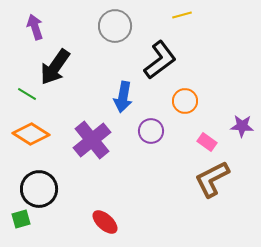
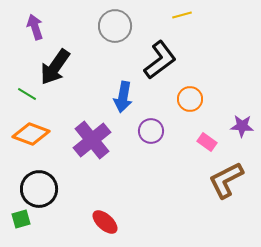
orange circle: moved 5 px right, 2 px up
orange diamond: rotated 12 degrees counterclockwise
brown L-shape: moved 14 px right, 1 px down
